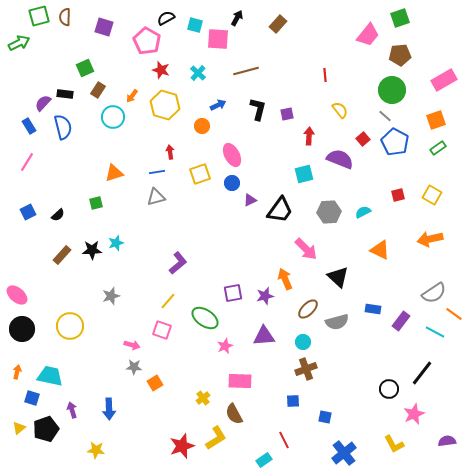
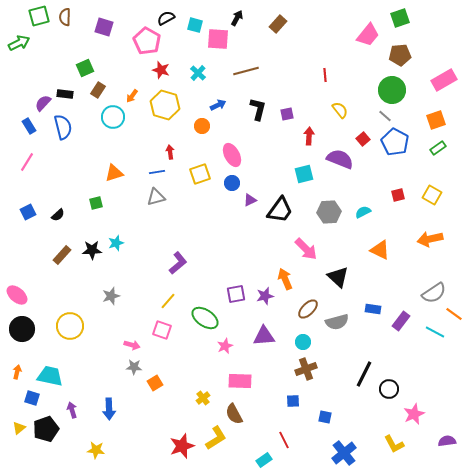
purple square at (233, 293): moved 3 px right, 1 px down
black line at (422, 373): moved 58 px left, 1 px down; rotated 12 degrees counterclockwise
